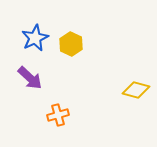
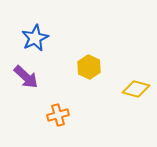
yellow hexagon: moved 18 px right, 23 px down
purple arrow: moved 4 px left, 1 px up
yellow diamond: moved 1 px up
